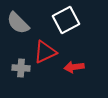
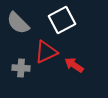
white square: moved 4 px left
red triangle: moved 1 px right
red arrow: moved 2 px up; rotated 42 degrees clockwise
